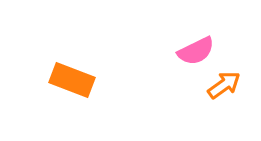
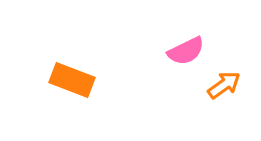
pink semicircle: moved 10 px left
